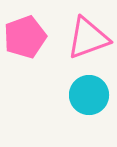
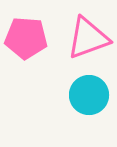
pink pentagon: moved 1 px right, 1 px down; rotated 24 degrees clockwise
